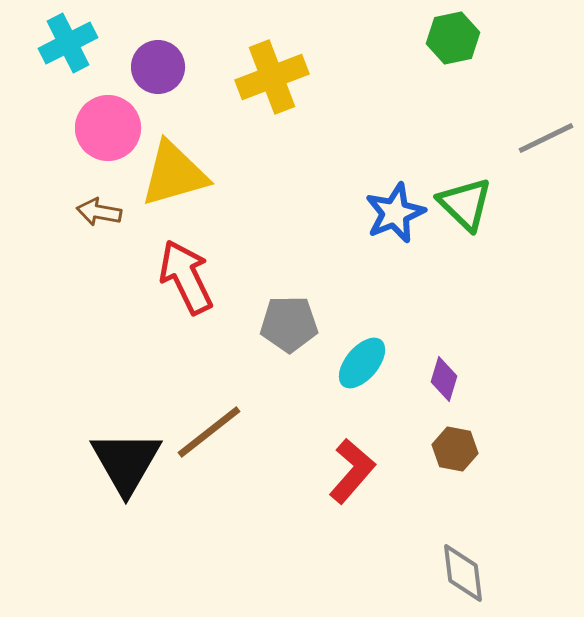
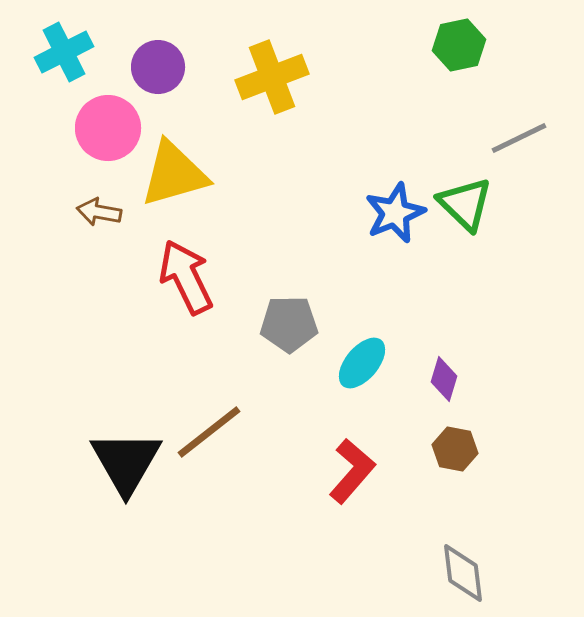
green hexagon: moved 6 px right, 7 px down
cyan cross: moved 4 px left, 9 px down
gray line: moved 27 px left
